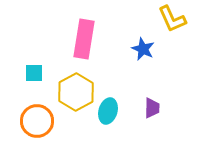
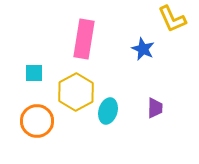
purple trapezoid: moved 3 px right
